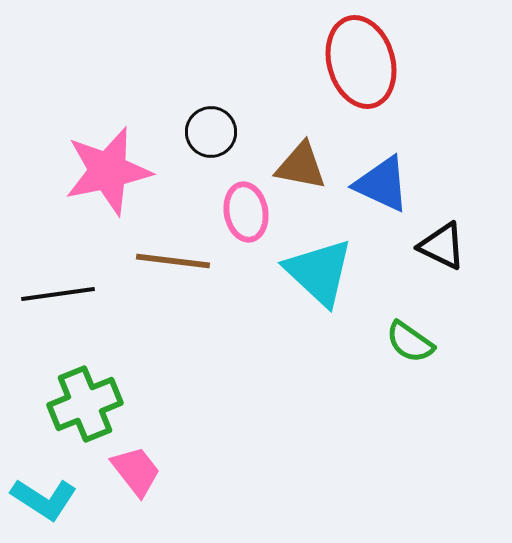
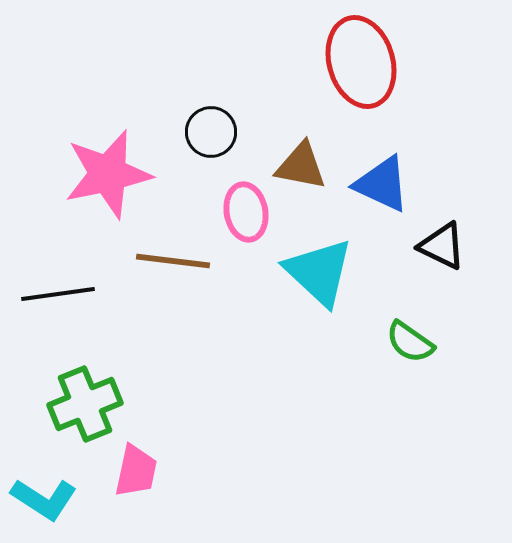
pink star: moved 3 px down
pink trapezoid: rotated 50 degrees clockwise
